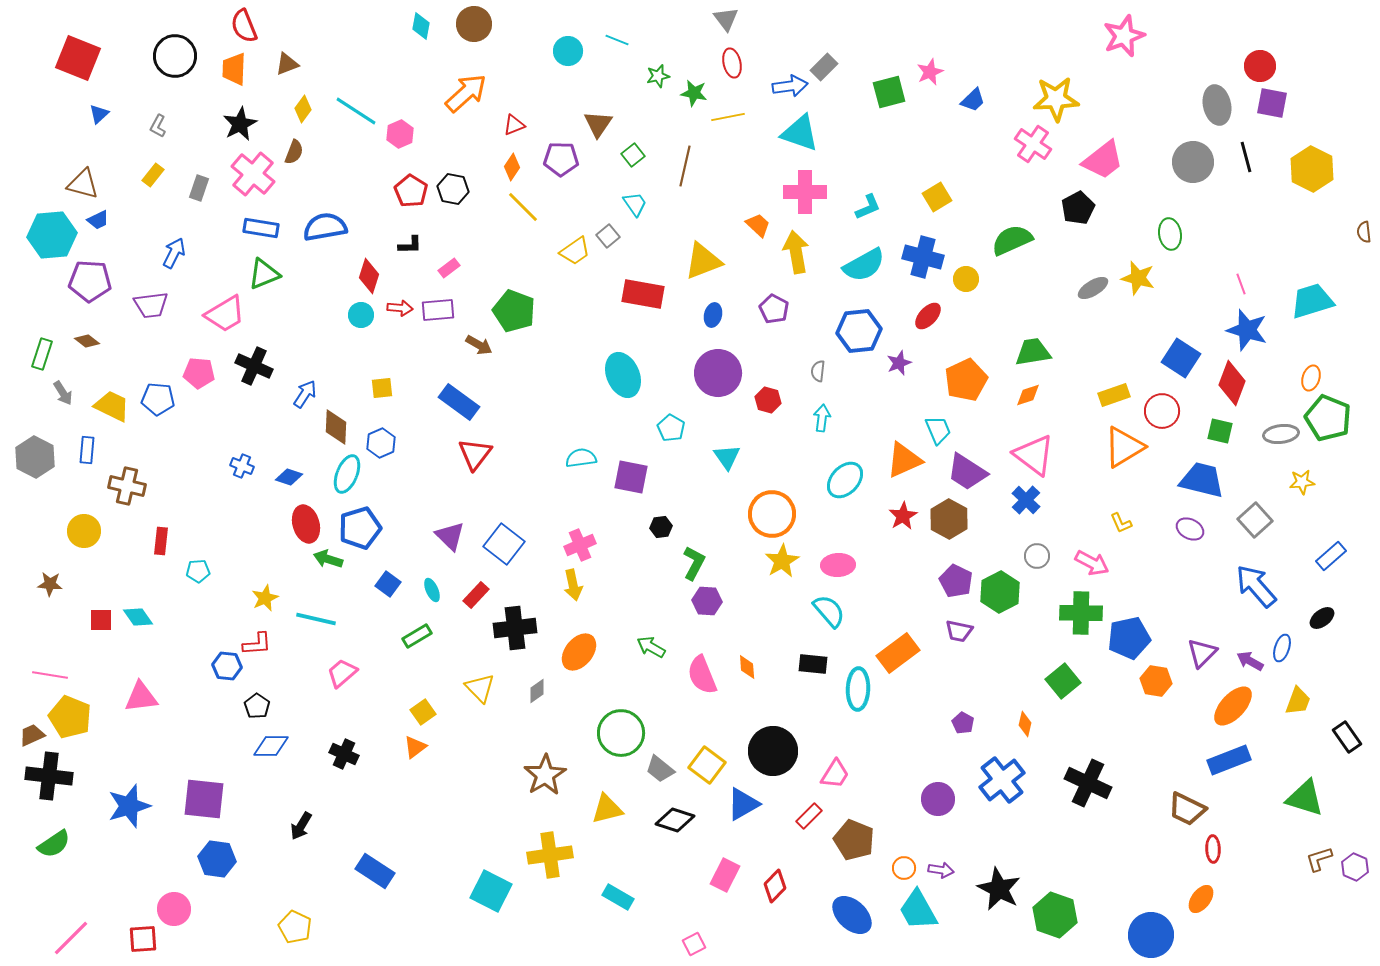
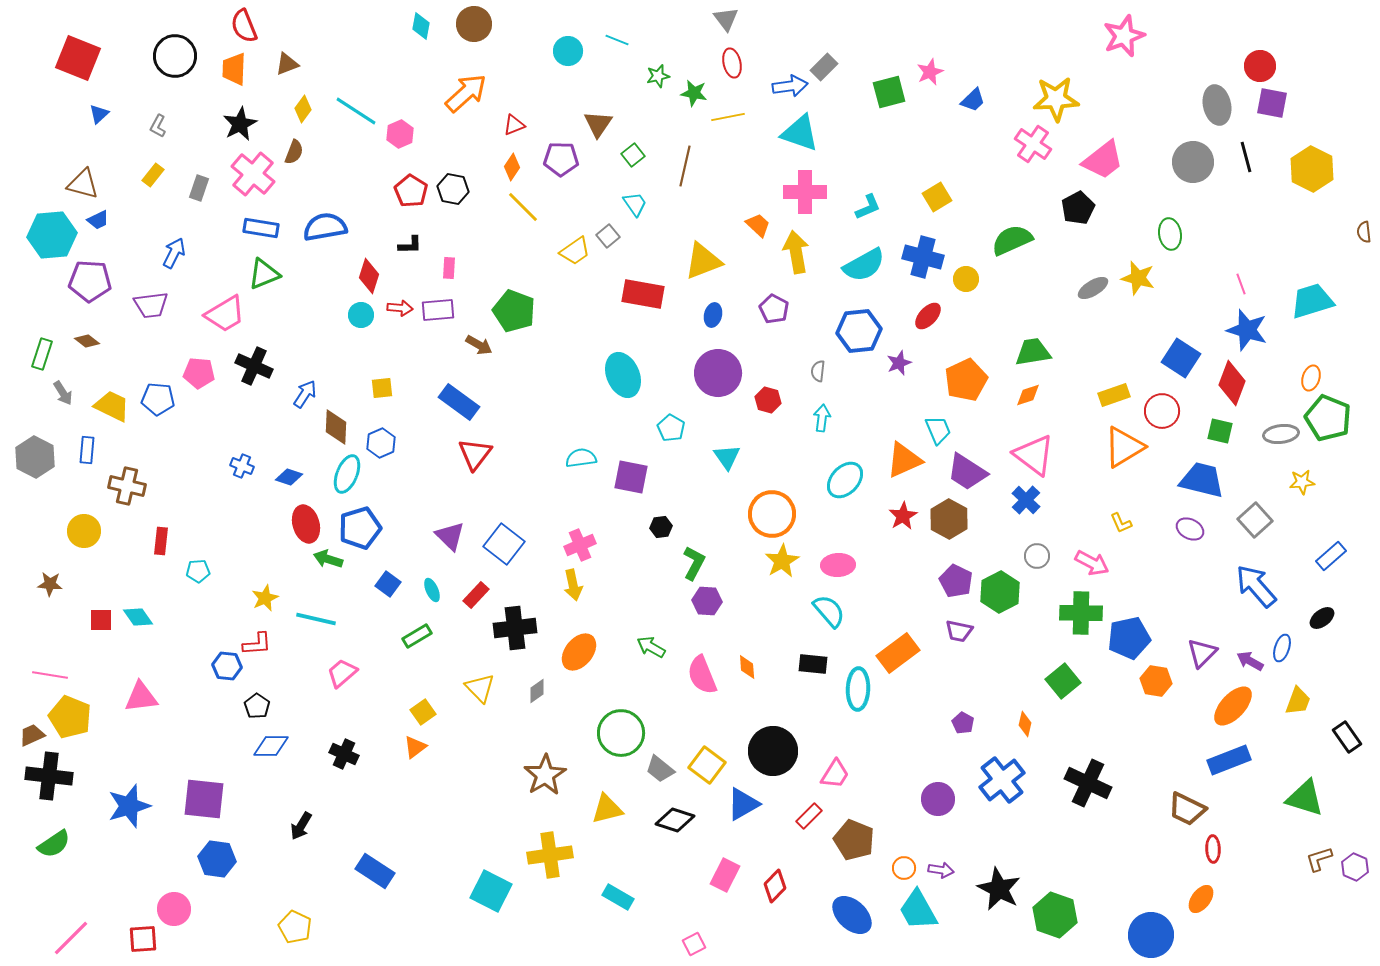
pink rectangle at (449, 268): rotated 50 degrees counterclockwise
